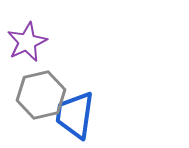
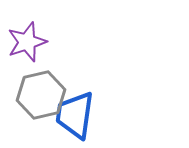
purple star: rotated 6 degrees clockwise
